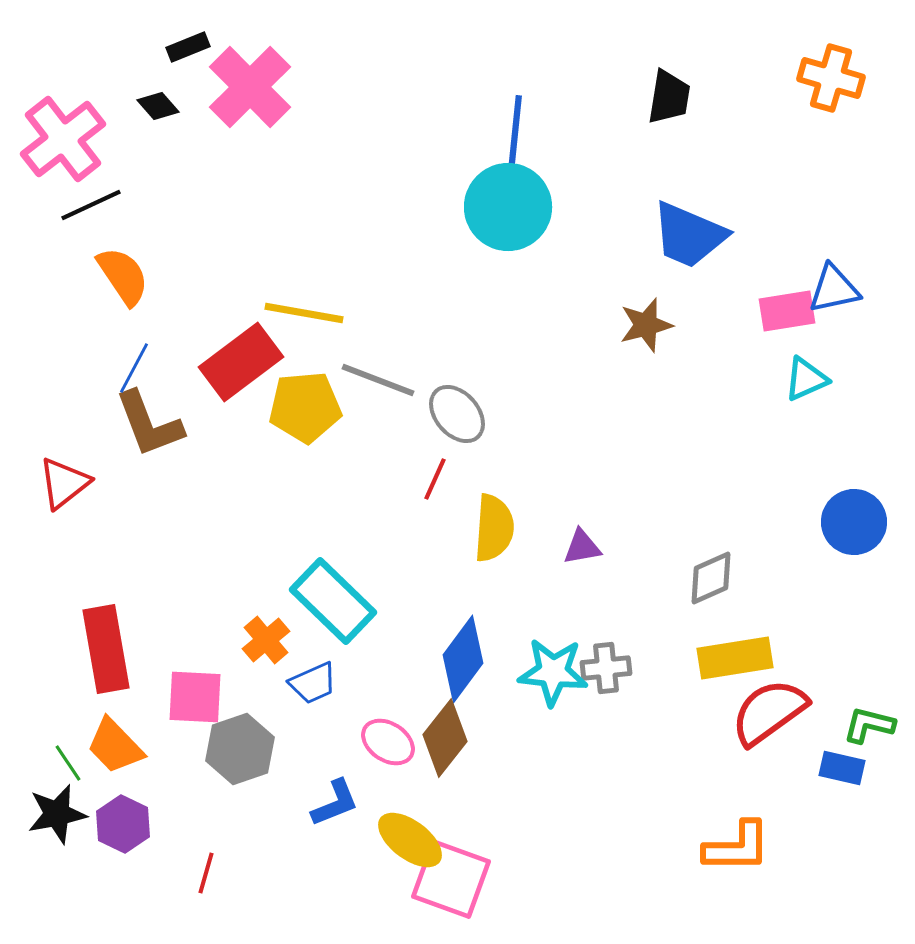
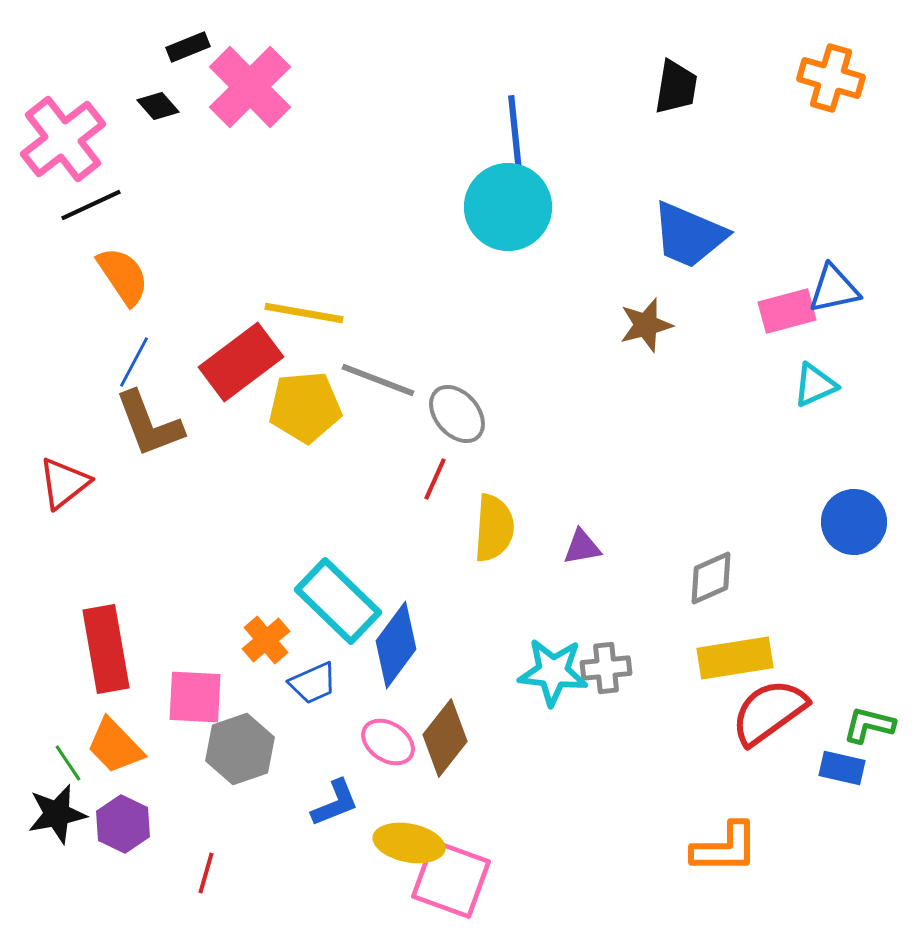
black trapezoid at (669, 97): moved 7 px right, 10 px up
blue line at (515, 133): rotated 12 degrees counterclockwise
pink rectangle at (787, 311): rotated 6 degrees counterclockwise
blue line at (134, 368): moved 6 px up
cyan triangle at (806, 379): moved 9 px right, 6 px down
cyan rectangle at (333, 601): moved 5 px right
blue diamond at (463, 659): moved 67 px left, 14 px up
yellow ellipse at (410, 840): moved 1 px left, 3 px down; rotated 26 degrees counterclockwise
orange L-shape at (737, 847): moved 12 px left, 1 px down
